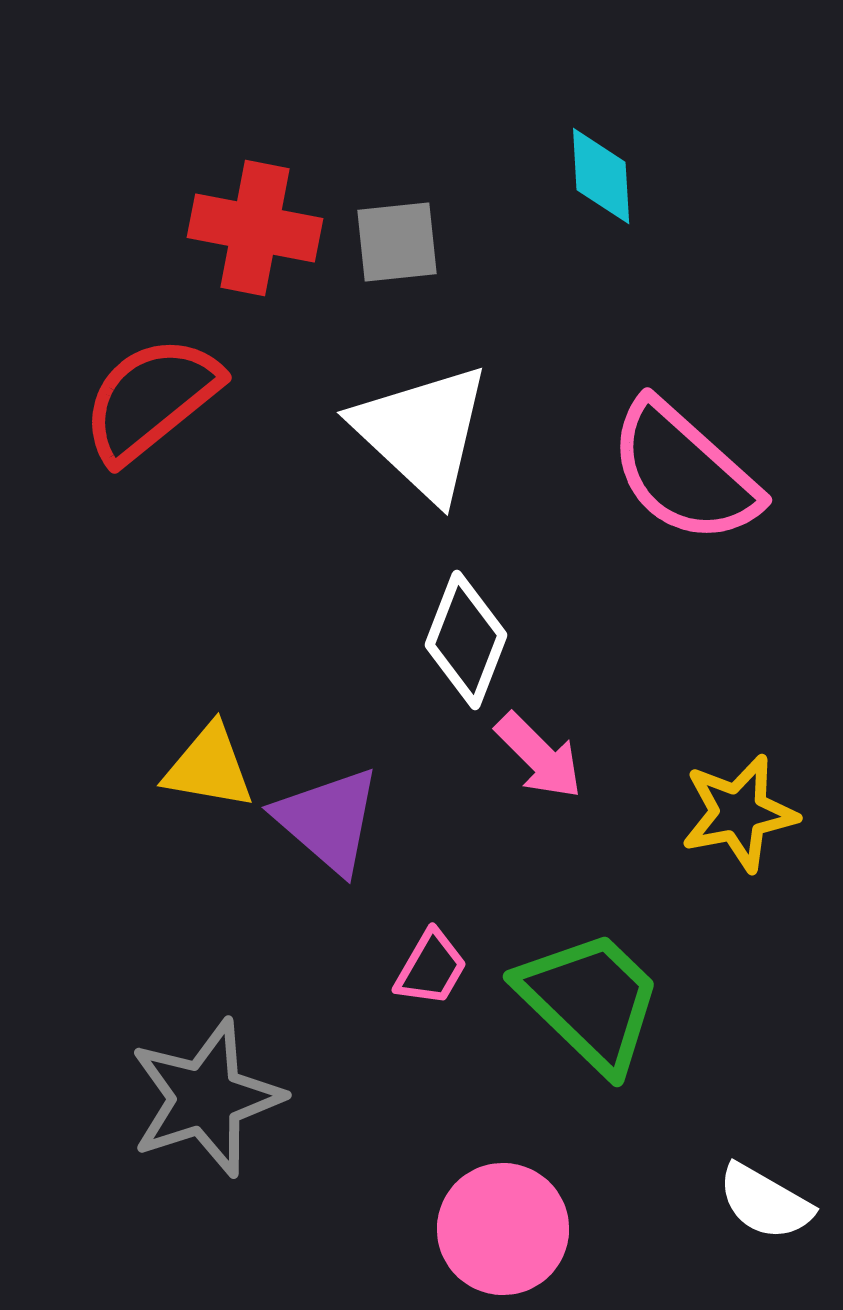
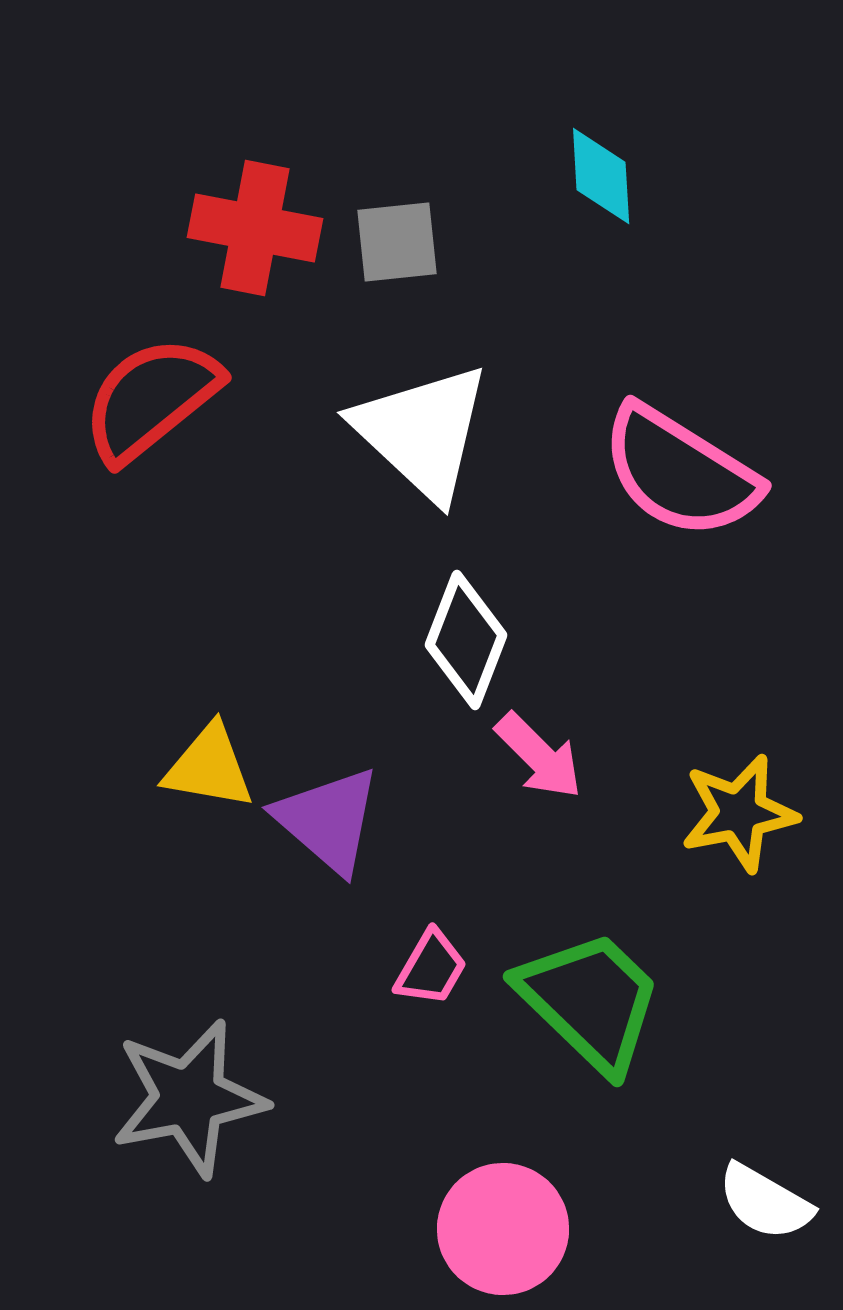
pink semicircle: moved 4 px left; rotated 10 degrees counterclockwise
gray star: moved 17 px left; rotated 7 degrees clockwise
